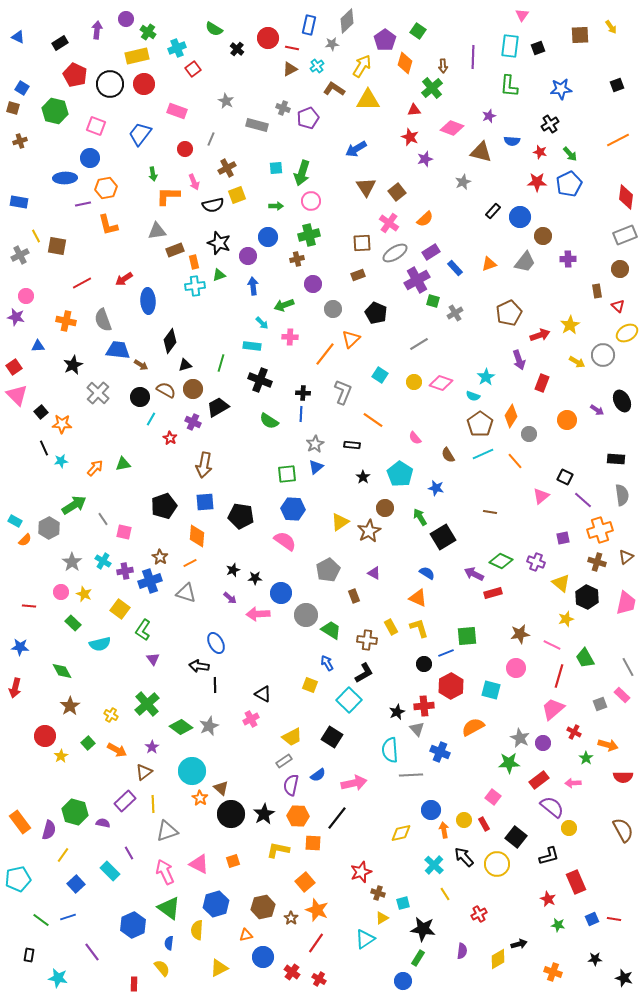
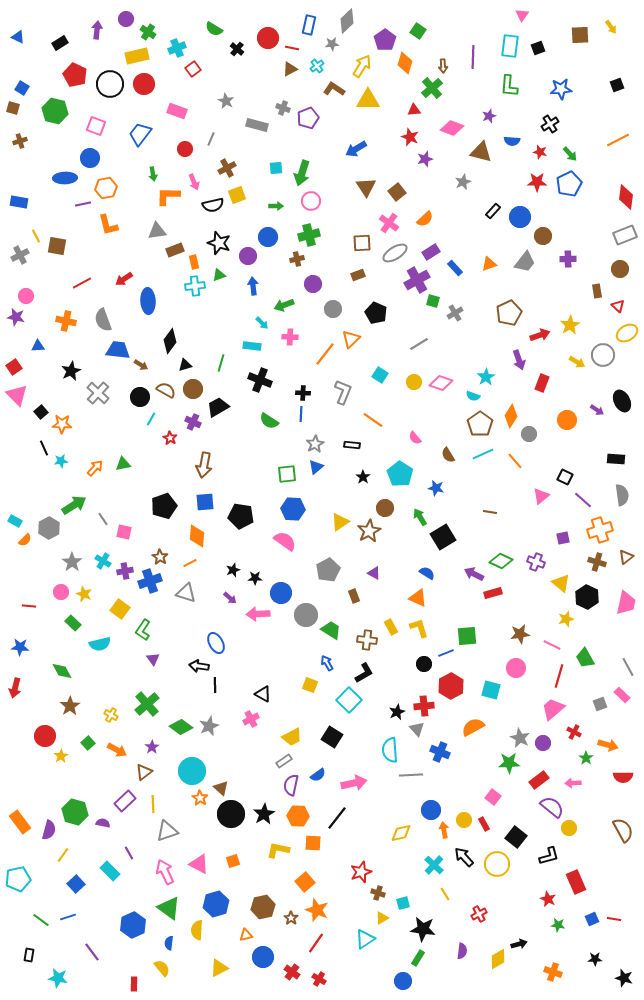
black star at (73, 365): moved 2 px left, 6 px down
